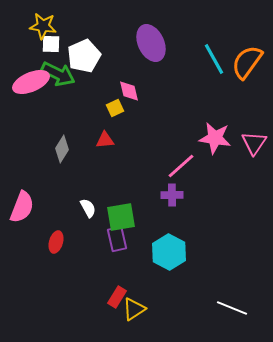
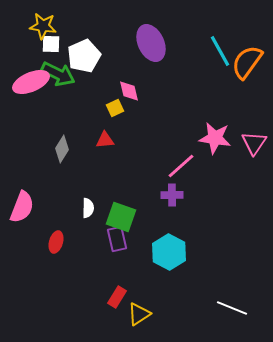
cyan line: moved 6 px right, 8 px up
white semicircle: rotated 30 degrees clockwise
green square: rotated 28 degrees clockwise
yellow triangle: moved 5 px right, 5 px down
